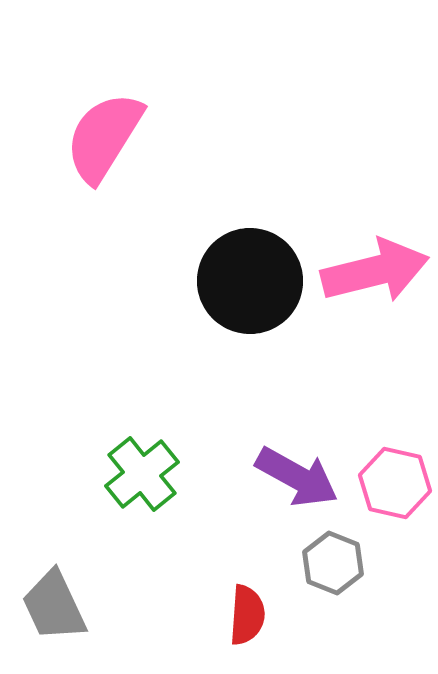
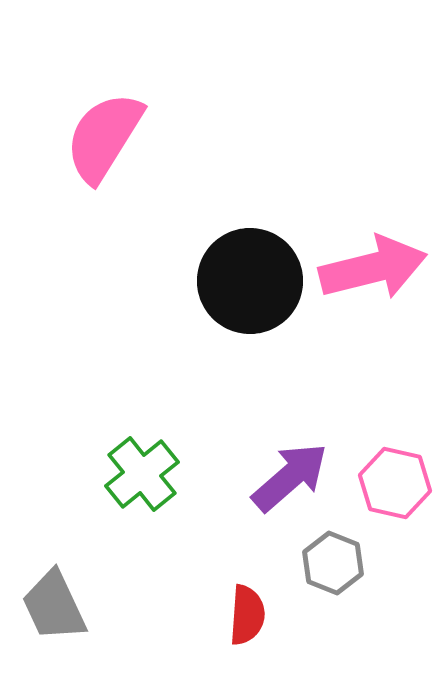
pink arrow: moved 2 px left, 3 px up
purple arrow: moved 7 px left; rotated 70 degrees counterclockwise
